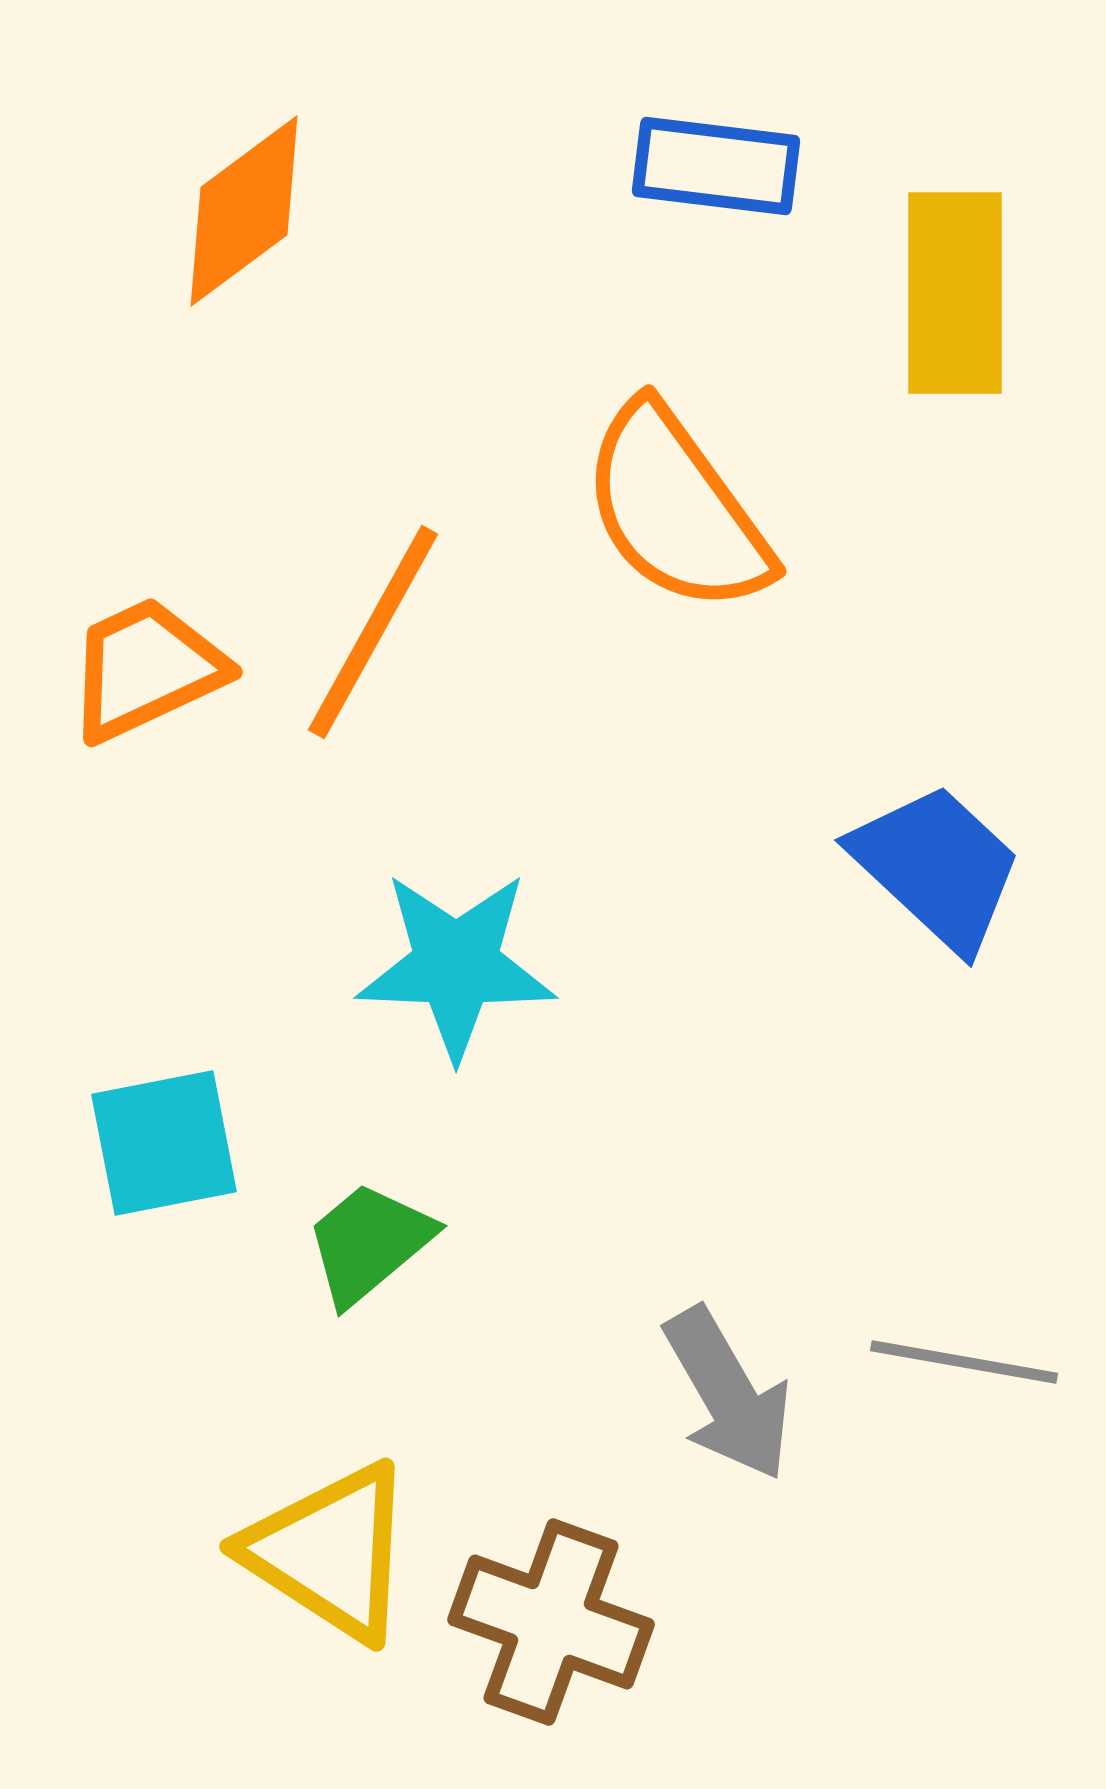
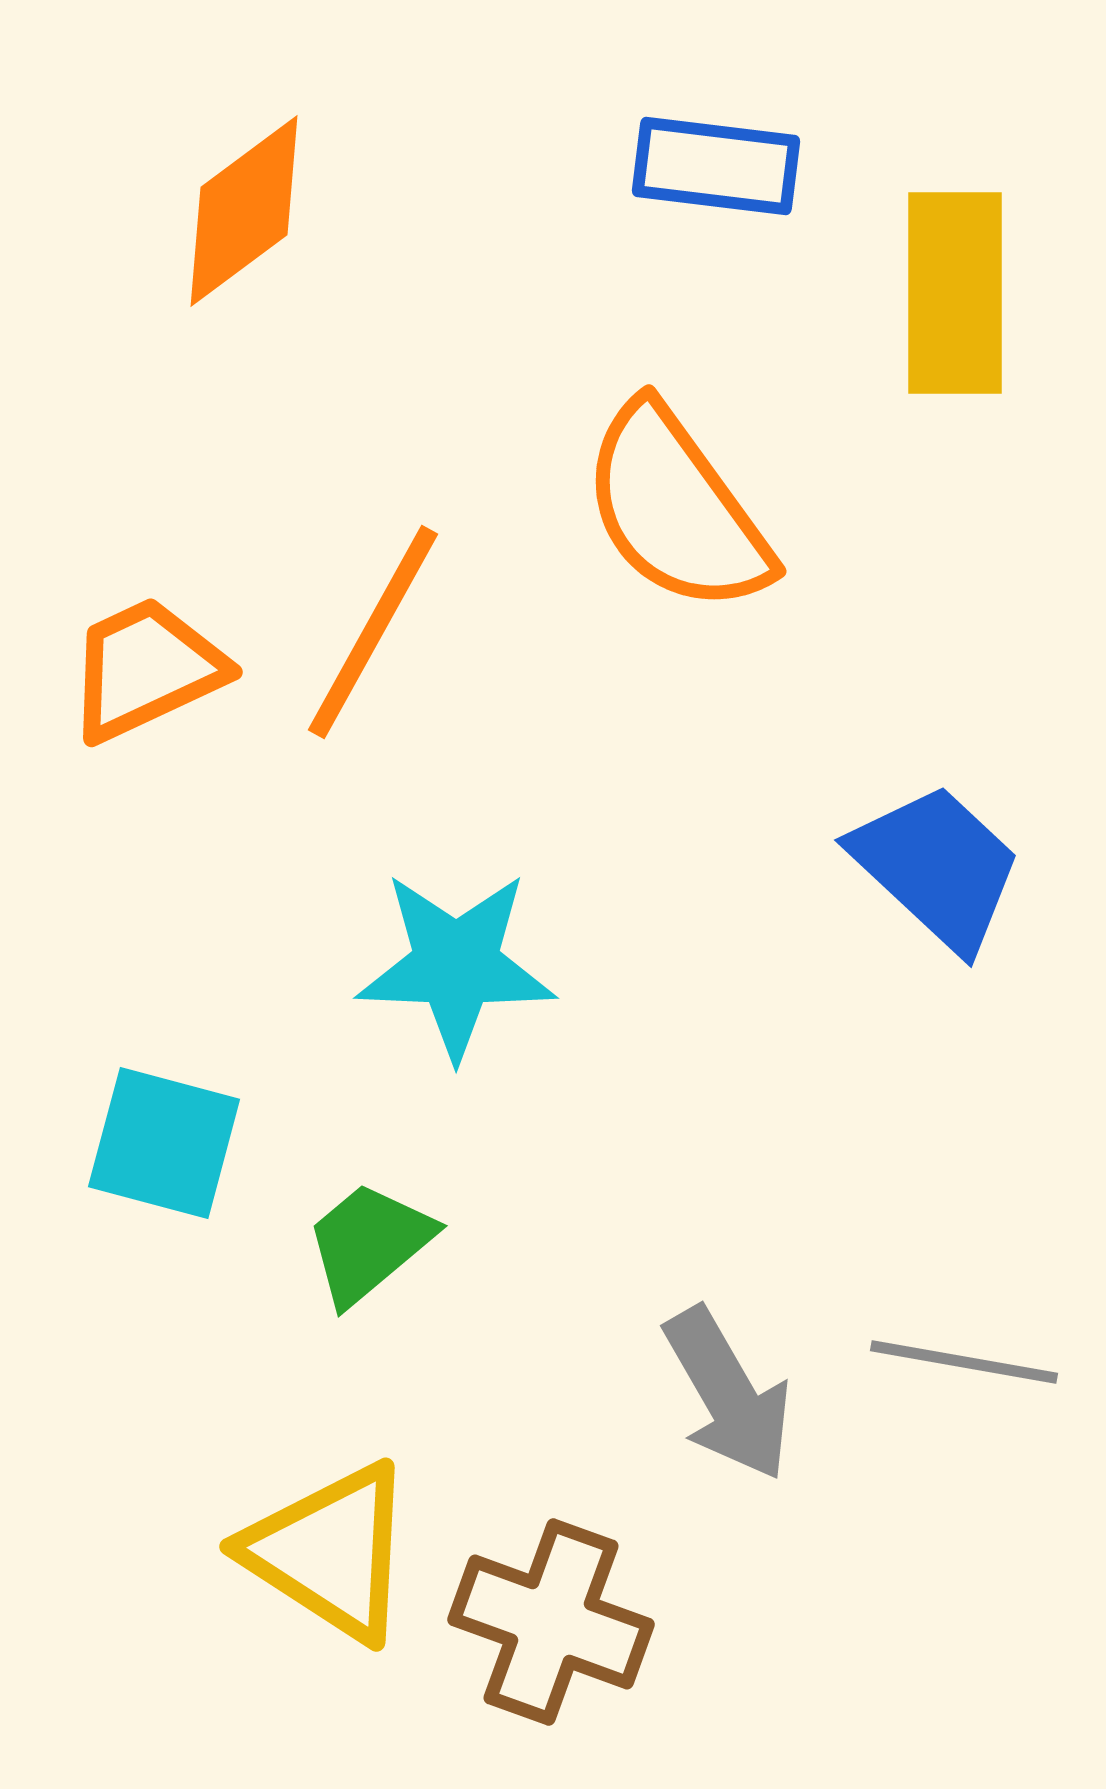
cyan square: rotated 26 degrees clockwise
